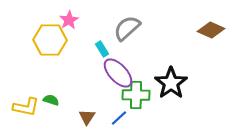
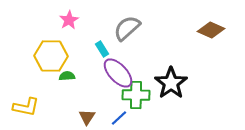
yellow hexagon: moved 1 px right, 16 px down
green semicircle: moved 16 px right, 24 px up; rotated 21 degrees counterclockwise
